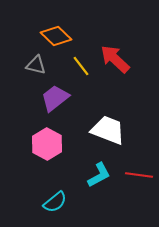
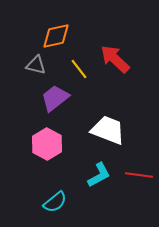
orange diamond: rotated 56 degrees counterclockwise
yellow line: moved 2 px left, 3 px down
